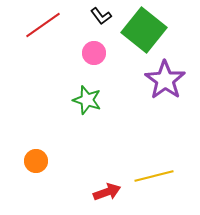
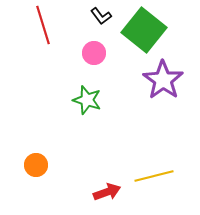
red line: rotated 72 degrees counterclockwise
purple star: moved 2 px left
orange circle: moved 4 px down
